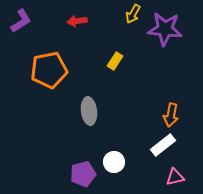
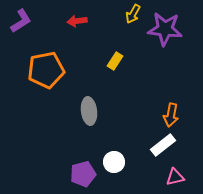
orange pentagon: moved 3 px left
